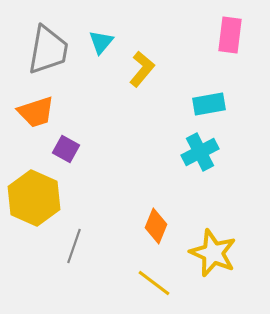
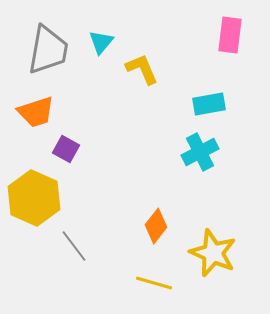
yellow L-shape: rotated 63 degrees counterclockwise
orange diamond: rotated 16 degrees clockwise
gray line: rotated 56 degrees counterclockwise
yellow line: rotated 21 degrees counterclockwise
